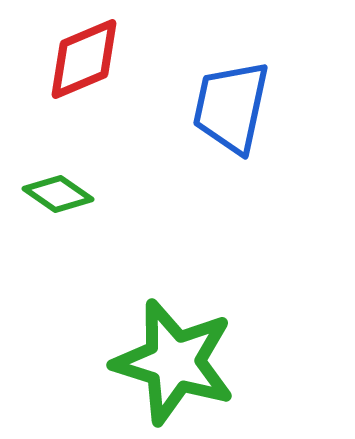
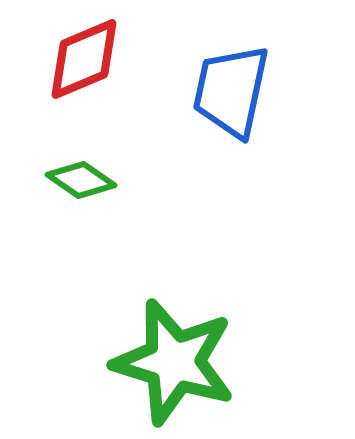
blue trapezoid: moved 16 px up
green diamond: moved 23 px right, 14 px up
